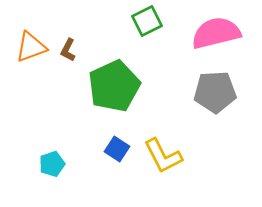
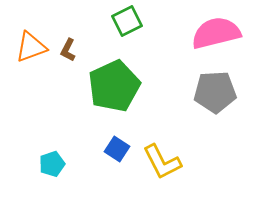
green square: moved 20 px left
yellow L-shape: moved 1 px left, 6 px down
